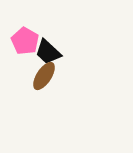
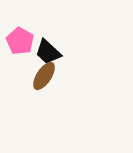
pink pentagon: moved 5 px left
